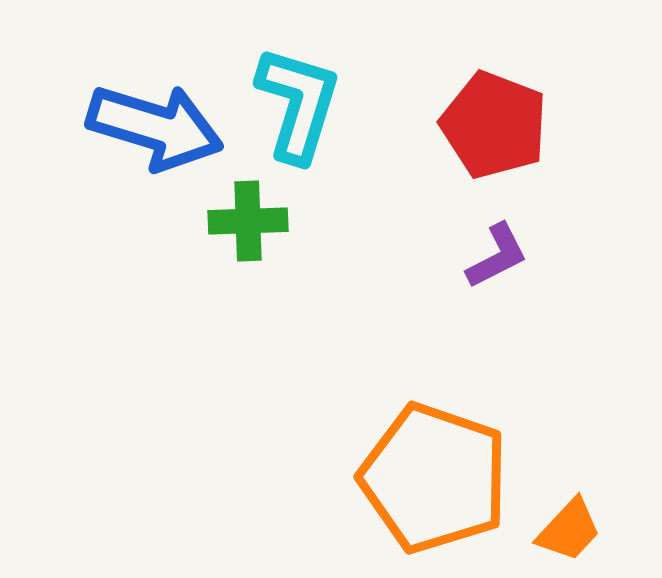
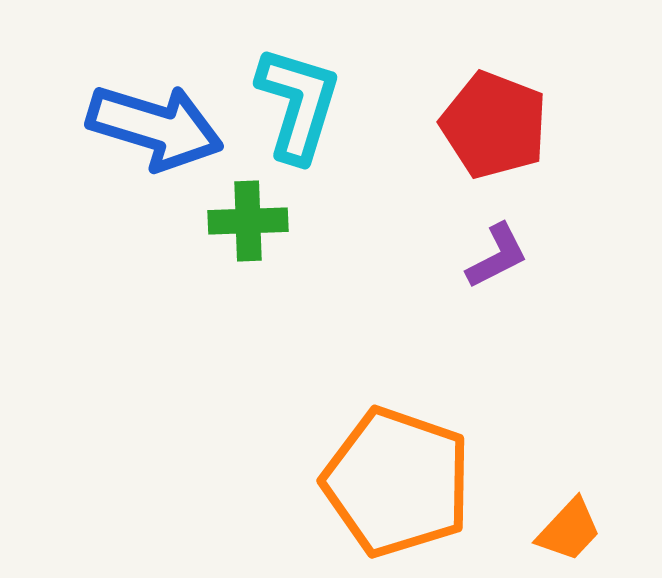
orange pentagon: moved 37 px left, 4 px down
